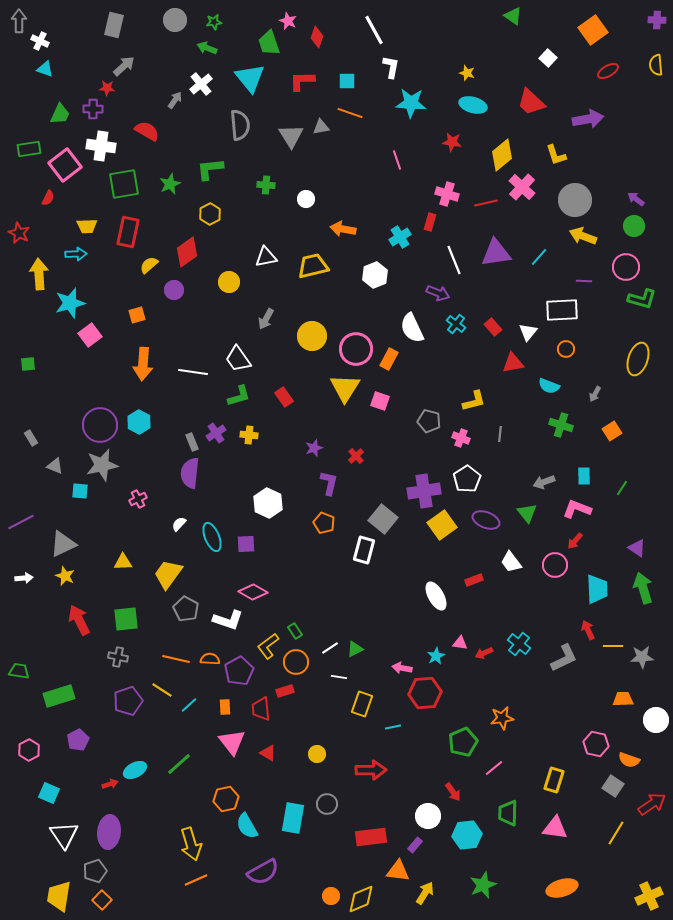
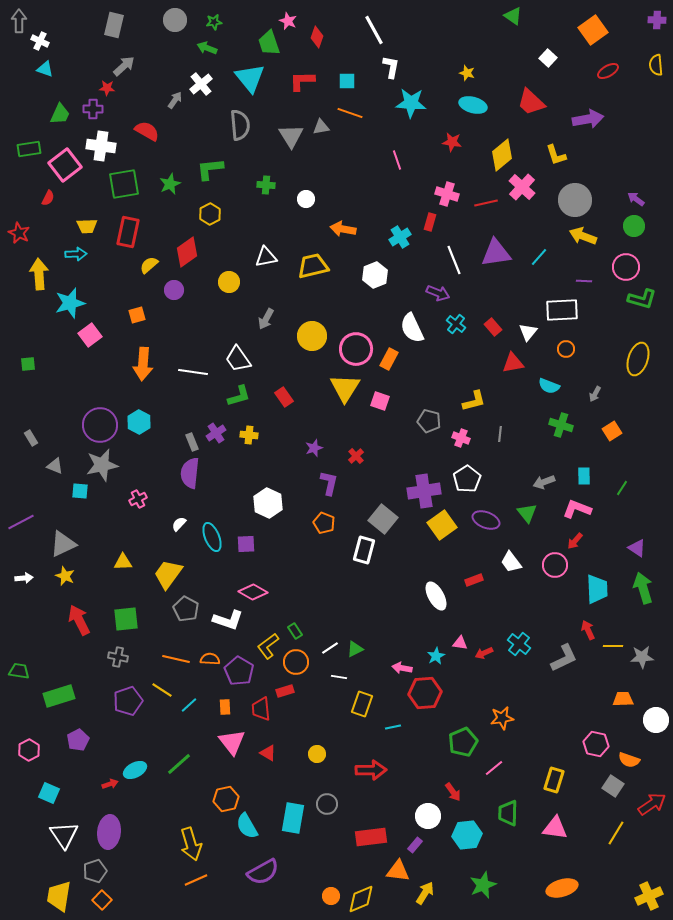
purple pentagon at (239, 671): rotated 12 degrees counterclockwise
